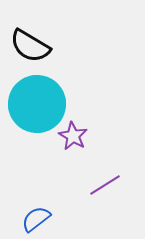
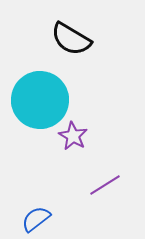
black semicircle: moved 41 px right, 7 px up
cyan circle: moved 3 px right, 4 px up
